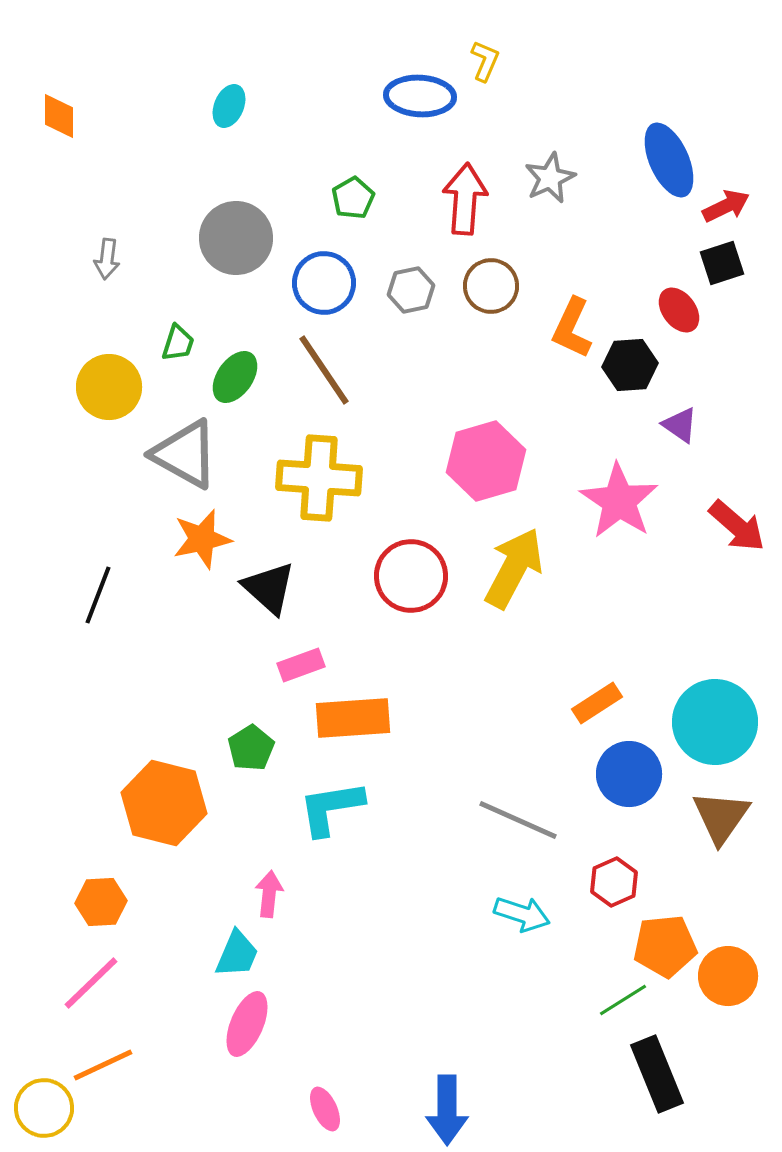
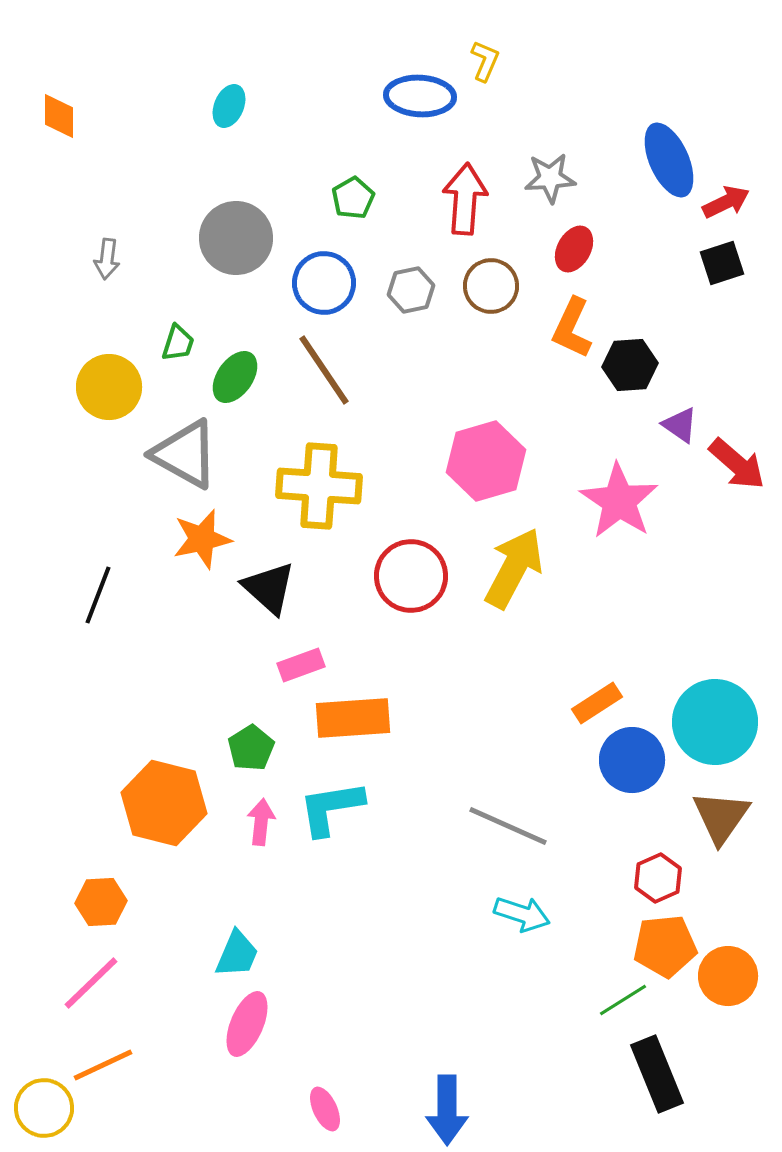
gray star at (550, 178): rotated 21 degrees clockwise
red arrow at (726, 206): moved 4 px up
red ellipse at (679, 310): moved 105 px left, 61 px up; rotated 66 degrees clockwise
yellow cross at (319, 478): moved 8 px down
red arrow at (737, 526): moved 62 px up
blue circle at (629, 774): moved 3 px right, 14 px up
gray line at (518, 820): moved 10 px left, 6 px down
red hexagon at (614, 882): moved 44 px right, 4 px up
pink arrow at (269, 894): moved 8 px left, 72 px up
